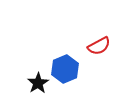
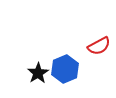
black star: moved 10 px up
